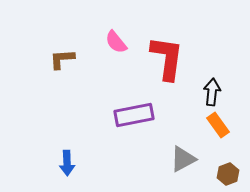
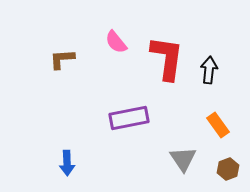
black arrow: moved 3 px left, 22 px up
purple rectangle: moved 5 px left, 3 px down
gray triangle: rotated 36 degrees counterclockwise
brown hexagon: moved 5 px up
